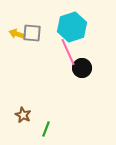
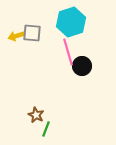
cyan hexagon: moved 1 px left, 5 px up
yellow arrow: moved 1 px left, 2 px down; rotated 35 degrees counterclockwise
pink line: rotated 8 degrees clockwise
black circle: moved 2 px up
brown star: moved 13 px right
